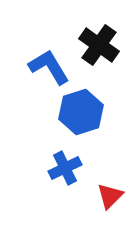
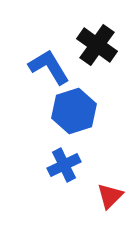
black cross: moved 2 px left
blue hexagon: moved 7 px left, 1 px up
blue cross: moved 1 px left, 3 px up
